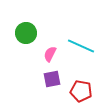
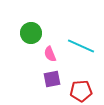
green circle: moved 5 px right
pink semicircle: rotated 49 degrees counterclockwise
red pentagon: rotated 15 degrees counterclockwise
